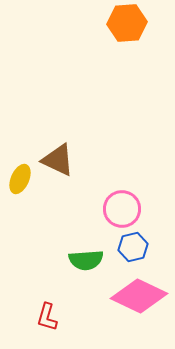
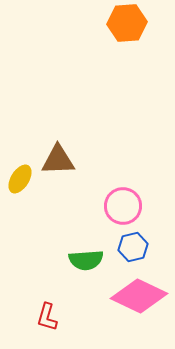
brown triangle: rotated 27 degrees counterclockwise
yellow ellipse: rotated 8 degrees clockwise
pink circle: moved 1 px right, 3 px up
